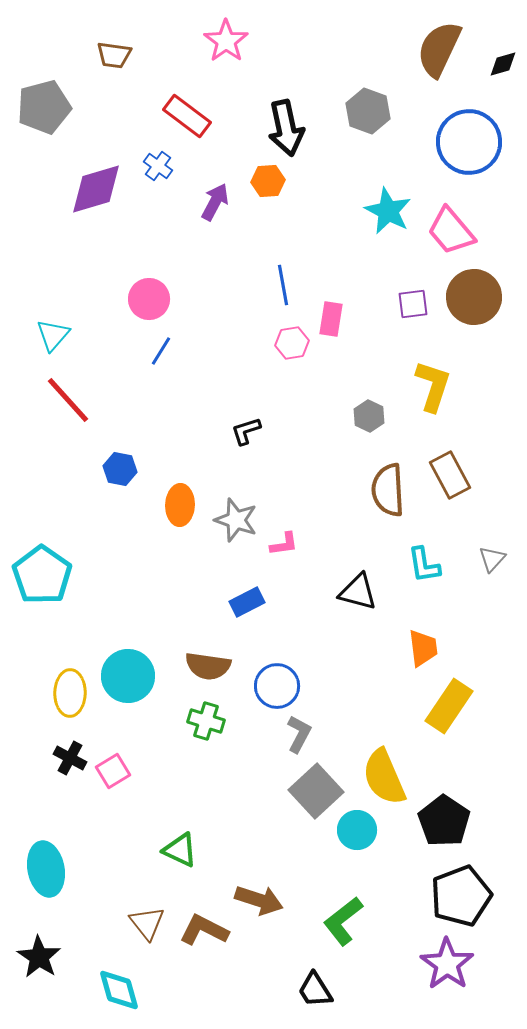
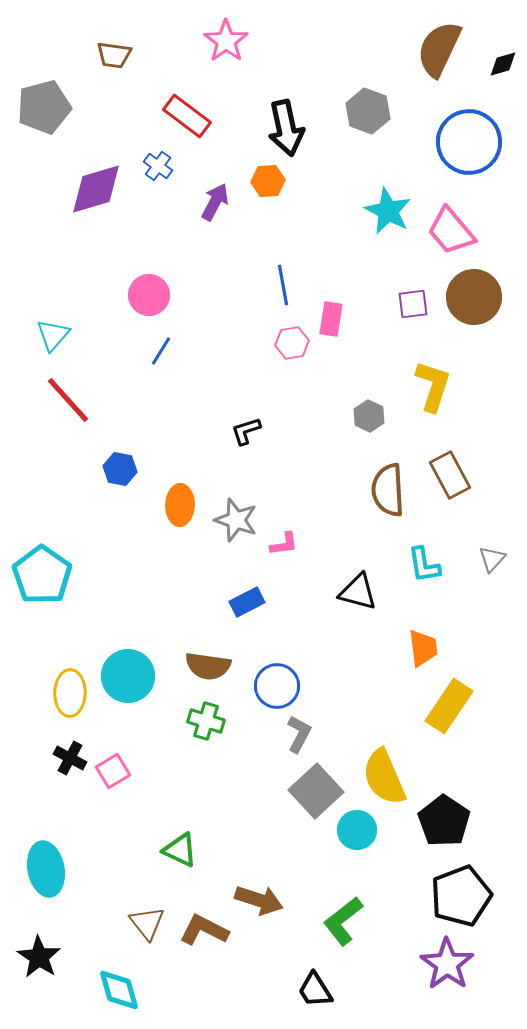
pink circle at (149, 299): moved 4 px up
